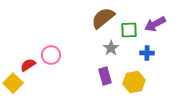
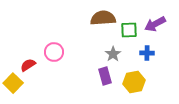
brown semicircle: rotated 35 degrees clockwise
gray star: moved 2 px right, 6 px down
pink circle: moved 3 px right, 3 px up
